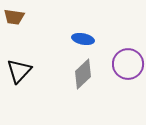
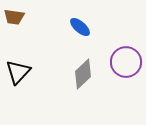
blue ellipse: moved 3 px left, 12 px up; rotated 30 degrees clockwise
purple circle: moved 2 px left, 2 px up
black triangle: moved 1 px left, 1 px down
